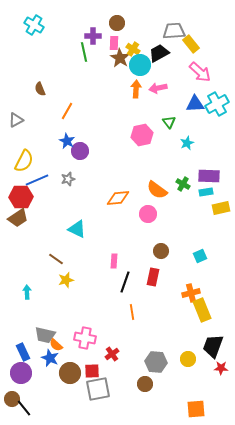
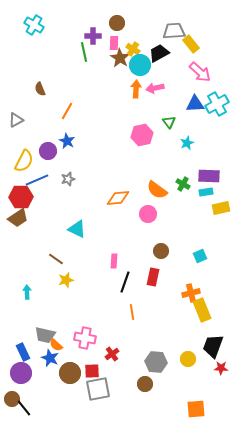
pink arrow at (158, 88): moved 3 px left
purple circle at (80, 151): moved 32 px left
